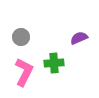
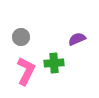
purple semicircle: moved 2 px left, 1 px down
pink L-shape: moved 2 px right, 1 px up
